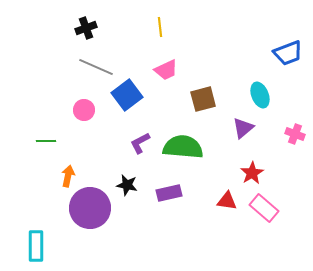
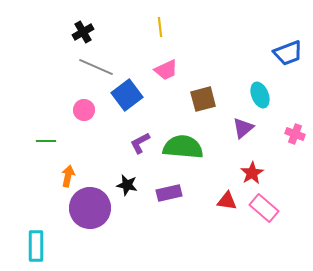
black cross: moved 3 px left, 4 px down; rotated 10 degrees counterclockwise
